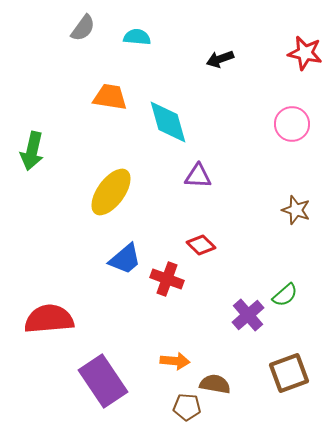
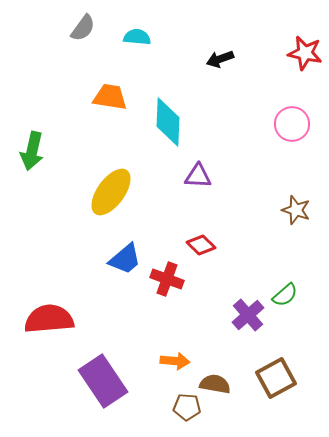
cyan diamond: rotated 18 degrees clockwise
brown square: moved 13 px left, 5 px down; rotated 9 degrees counterclockwise
